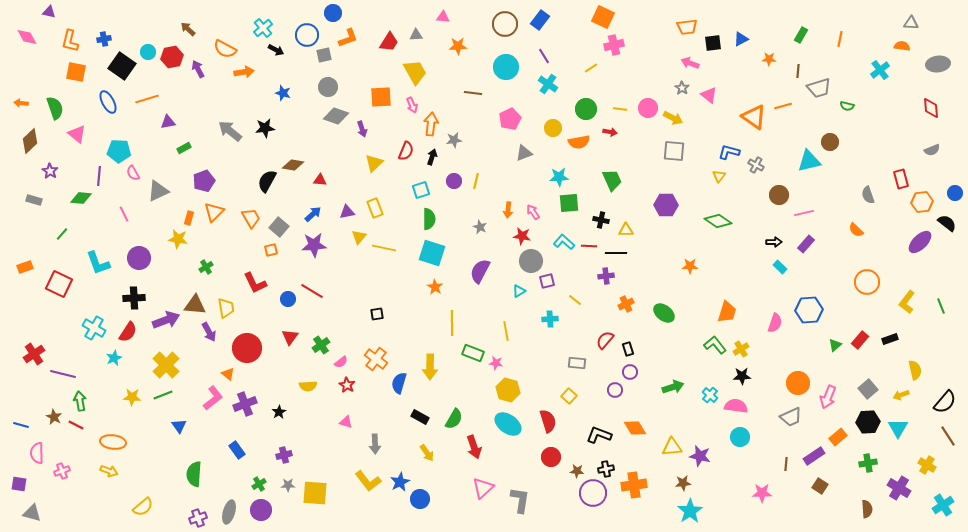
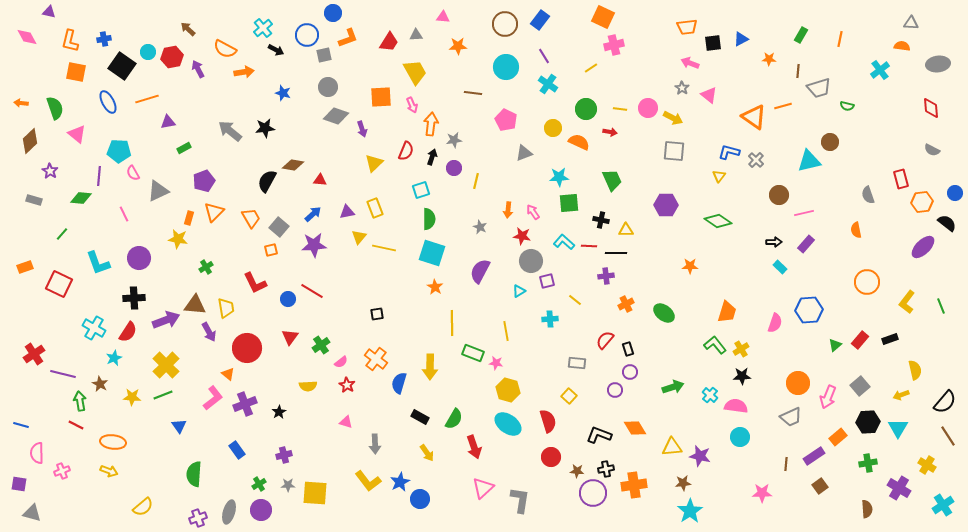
pink pentagon at (510, 119): moved 4 px left, 1 px down; rotated 20 degrees counterclockwise
orange semicircle at (579, 142): rotated 145 degrees counterclockwise
gray semicircle at (932, 150): rotated 49 degrees clockwise
gray cross at (756, 165): moved 5 px up; rotated 14 degrees clockwise
purple circle at (454, 181): moved 13 px up
orange semicircle at (856, 230): rotated 35 degrees clockwise
purple ellipse at (920, 242): moved 3 px right, 5 px down
gray square at (868, 389): moved 8 px left, 3 px up
brown star at (54, 417): moved 46 px right, 33 px up
brown square at (820, 486): rotated 21 degrees clockwise
